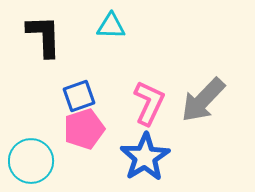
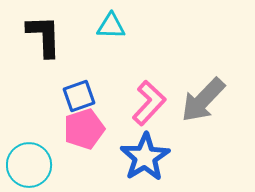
pink L-shape: rotated 18 degrees clockwise
cyan circle: moved 2 px left, 4 px down
